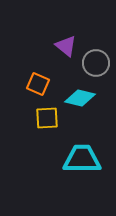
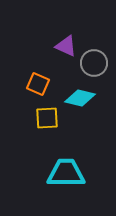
purple triangle: rotated 15 degrees counterclockwise
gray circle: moved 2 px left
cyan trapezoid: moved 16 px left, 14 px down
